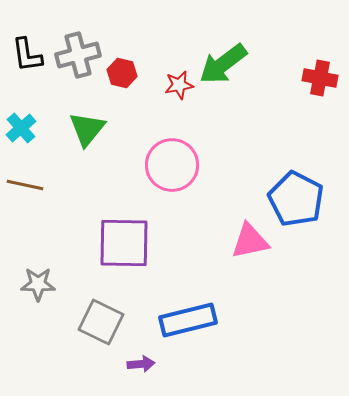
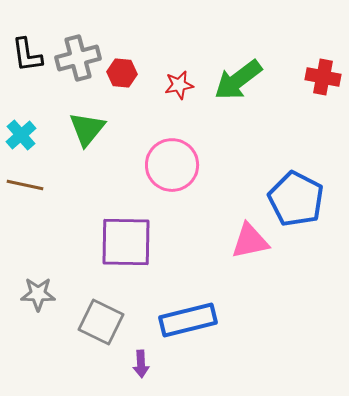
gray cross: moved 3 px down
green arrow: moved 15 px right, 16 px down
red hexagon: rotated 8 degrees counterclockwise
red cross: moved 3 px right, 1 px up
cyan cross: moved 7 px down
purple square: moved 2 px right, 1 px up
gray star: moved 10 px down
purple arrow: rotated 92 degrees clockwise
